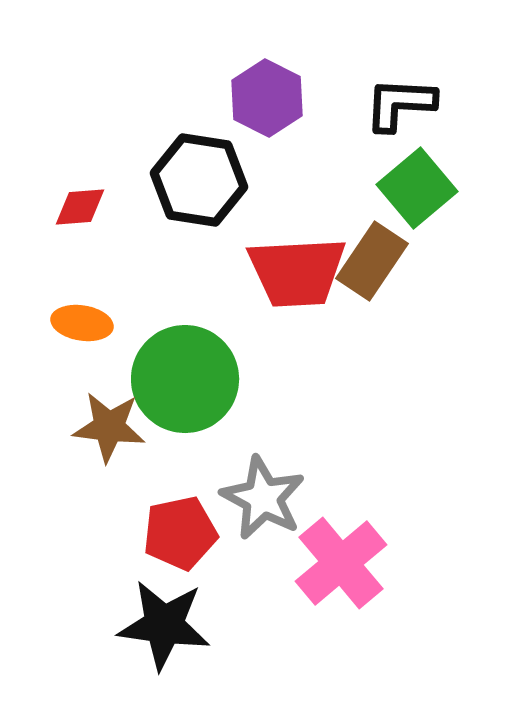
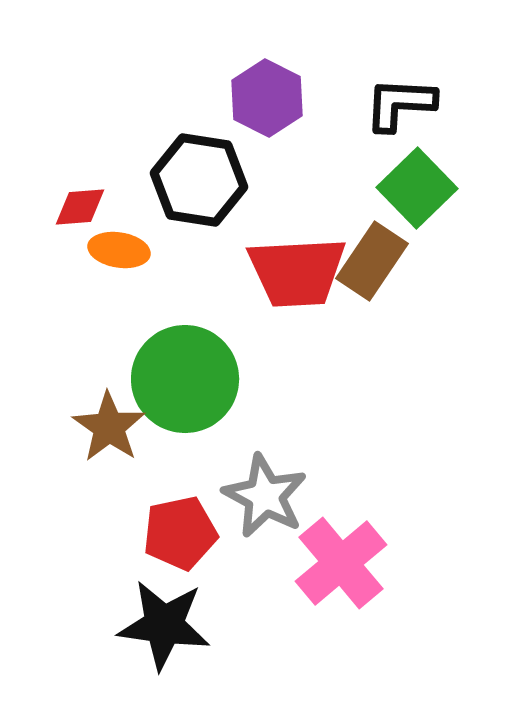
green square: rotated 4 degrees counterclockwise
orange ellipse: moved 37 px right, 73 px up
brown star: rotated 28 degrees clockwise
gray star: moved 2 px right, 2 px up
